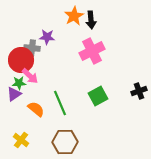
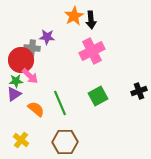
green star: moved 3 px left, 2 px up
